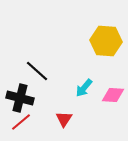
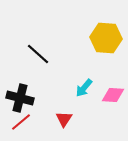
yellow hexagon: moved 3 px up
black line: moved 1 px right, 17 px up
